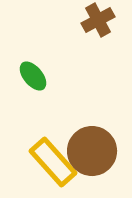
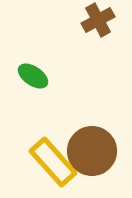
green ellipse: rotated 16 degrees counterclockwise
